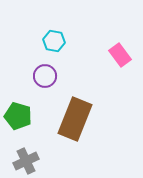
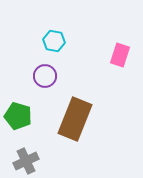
pink rectangle: rotated 55 degrees clockwise
